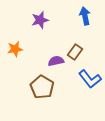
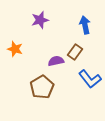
blue arrow: moved 9 px down
orange star: rotated 28 degrees clockwise
brown pentagon: rotated 10 degrees clockwise
